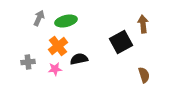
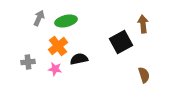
pink star: rotated 16 degrees clockwise
